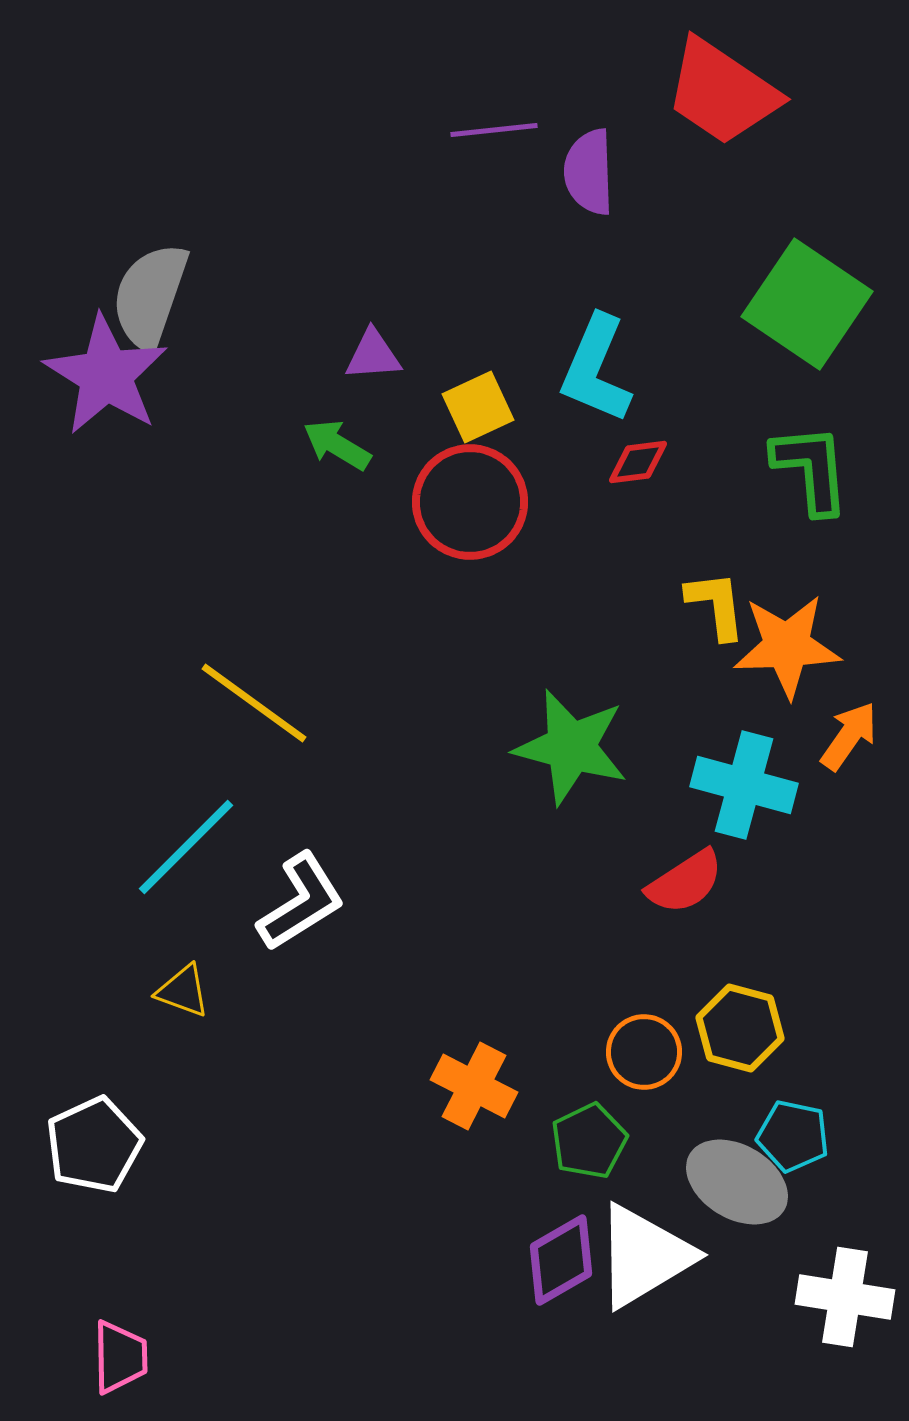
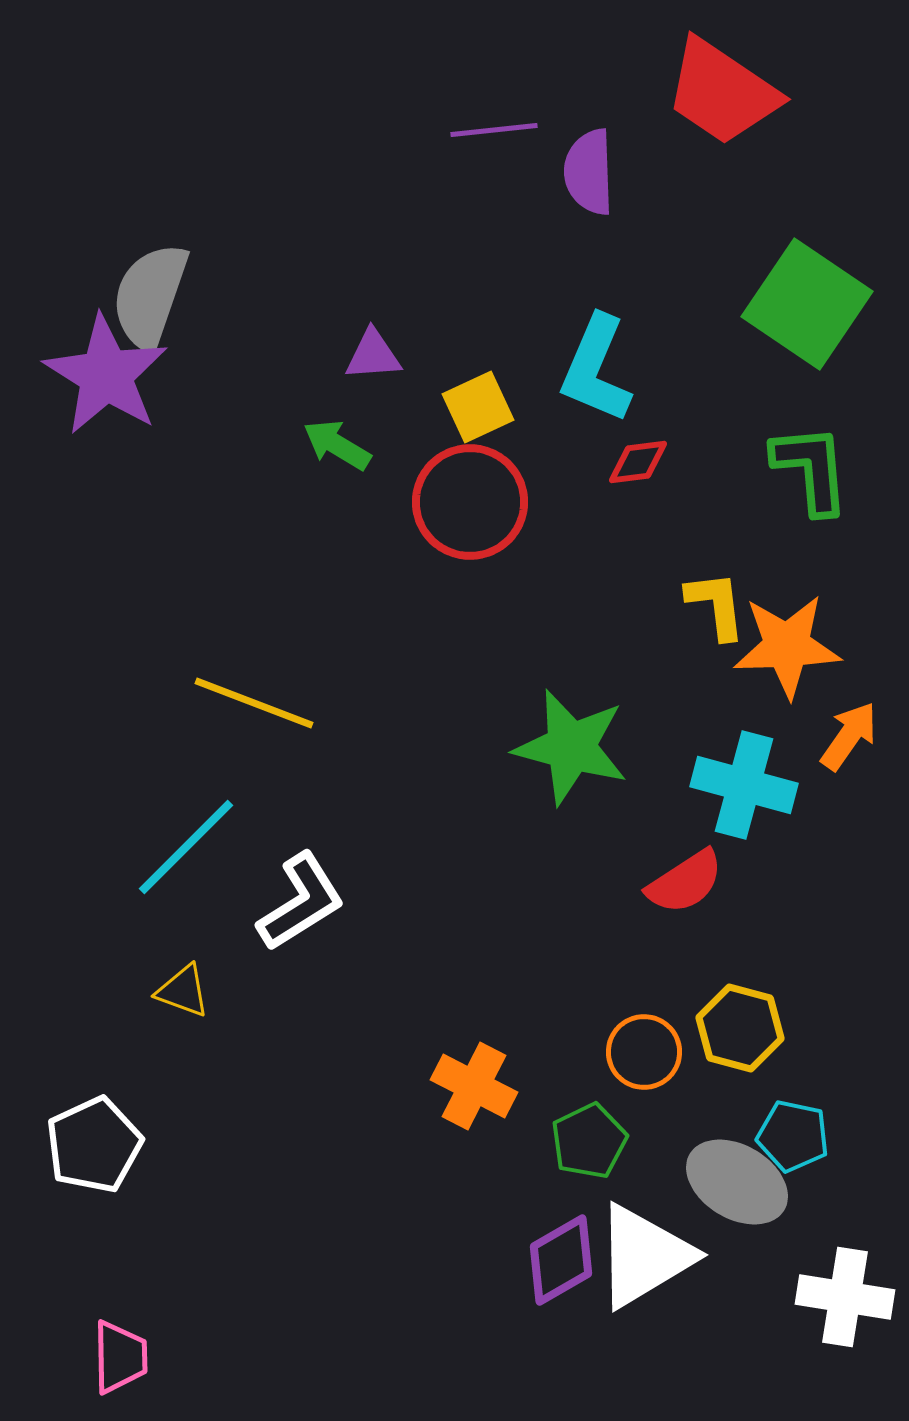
yellow line: rotated 15 degrees counterclockwise
